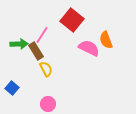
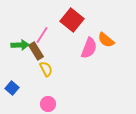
orange semicircle: rotated 30 degrees counterclockwise
green arrow: moved 1 px right, 1 px down
pink semicircle: rotated 85 degrees clockwise
